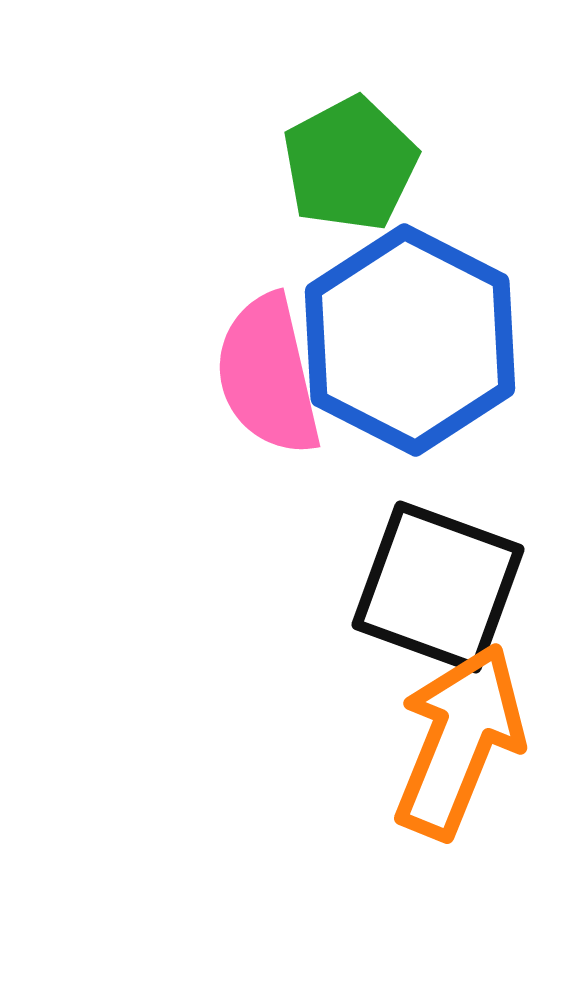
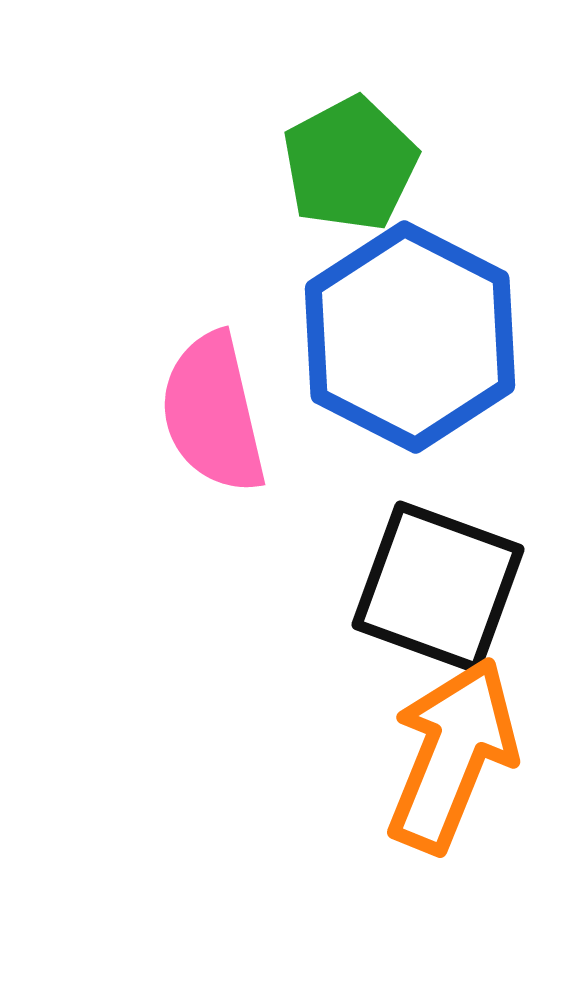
blue hexagon: moved 3 px up
pink semicircle: moved 55 px left, 38 px down
orange arrow: moved 7 px left, 14 px down
